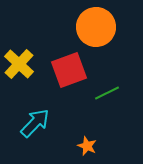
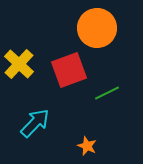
orange circle: moved 1 px right, 1 px down
